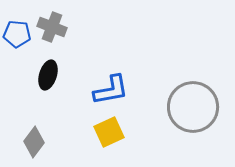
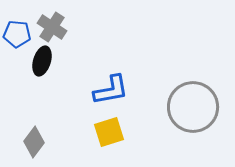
gray cross: rotated 12 degrees clockwise
black ellipse: moved 6 px left, 14 px up
yellow square: rotated 8 degrees clockwise
